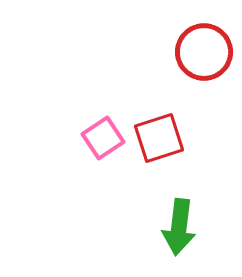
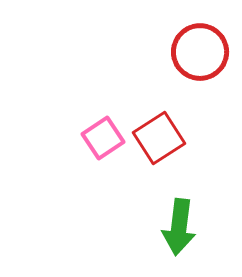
red circle: moved 4 px left
red square: rotated 15 degrees counterclockwise
